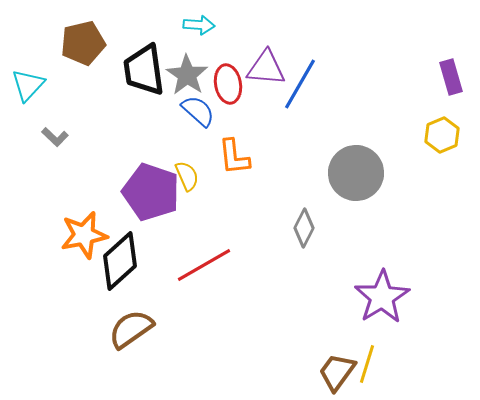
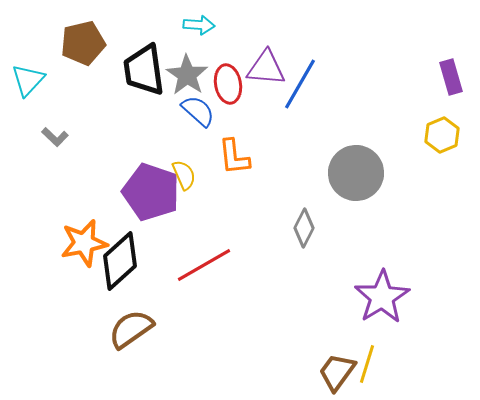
cyan triangle: moved 5 px up
yellow semicircle: moved 3 px left, 1 px up
orange star: moved 8 px down
